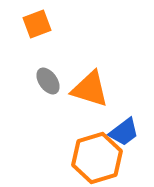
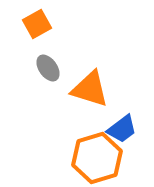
orange square: rotated 8 degrees counterclockwise
gray ellipse: moved 13 px up
blue trapezoid: moved 2 px left, 3 px up
